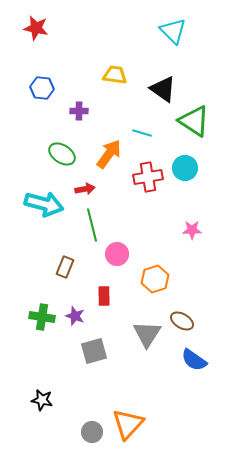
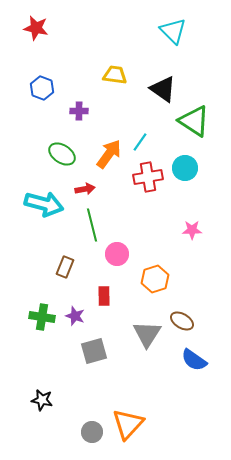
blue hexagon: rotated 15 degrees clockwise
cyan line: moved 2 px left, 9 px down; rotated 72 degrees counterclockwise
